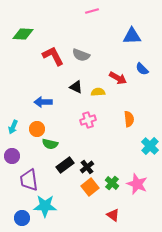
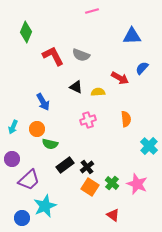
green diamond: moved 3 px right, 2 px up; rotated 70 degrees counterclockwise
blue semicircle: moved 1 px up; rotated 88 degrees clockwise
red arrow: moved 2 px right
blue arrow: rotated 120 degrees counterclockwise
orange semicircle: moved 3 px left
cyan cross: moved 1 px left
purple circle: moved 3 px down
purple trapezoid: rotated 125 degrees counterclockwise
orange square: rotated 18 degrees counterclockwise
cyan star: rotated 25 degrees counterclockwise
